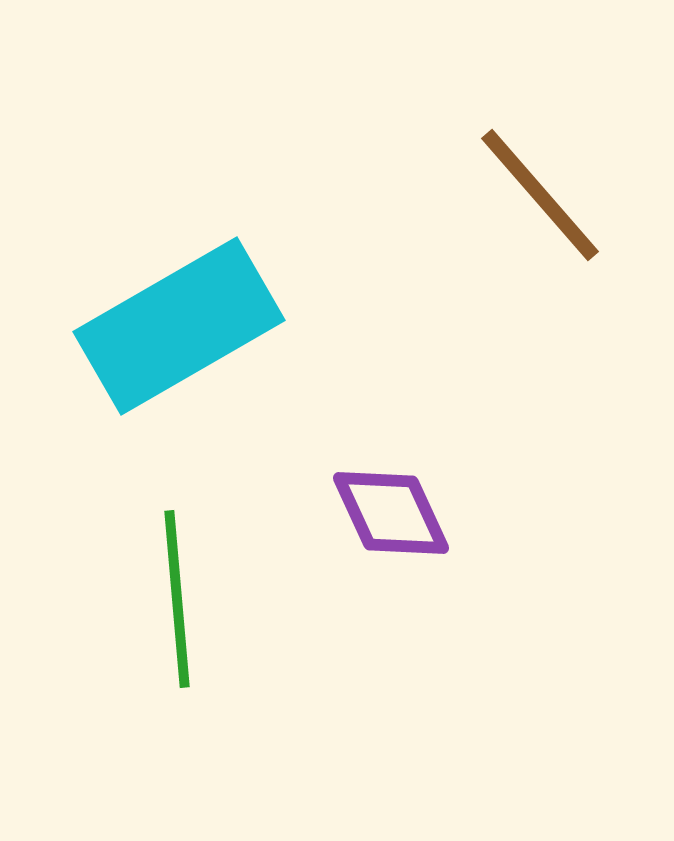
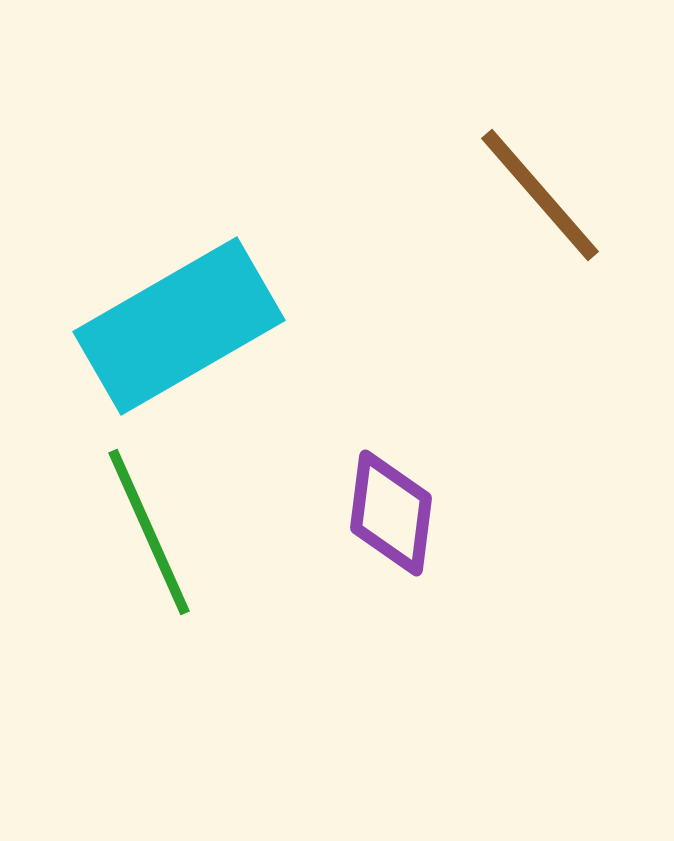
purple diamond: rotated 32 degrees clockwise
green line: moved 28 px left, 67 px up; rotated 19 degrees counterclockwise
